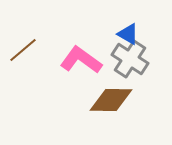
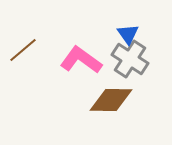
blue triangle: rotated 25 degrees clockwise
